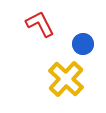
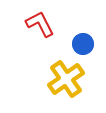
yellow cross: rotated 12 degrees clockwise
